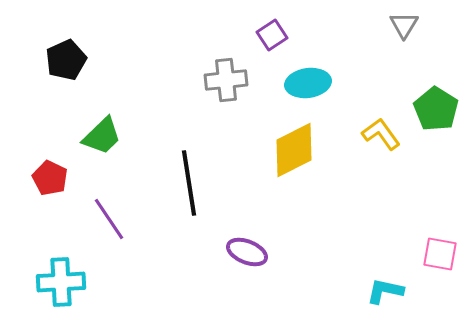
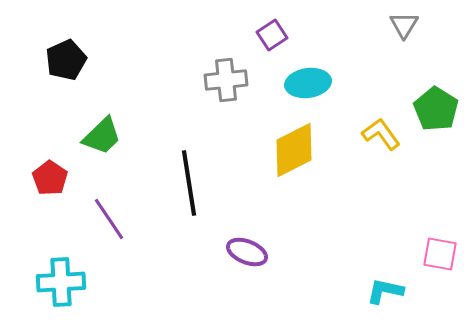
red pentagon: rotated 8 degrees clockwise
